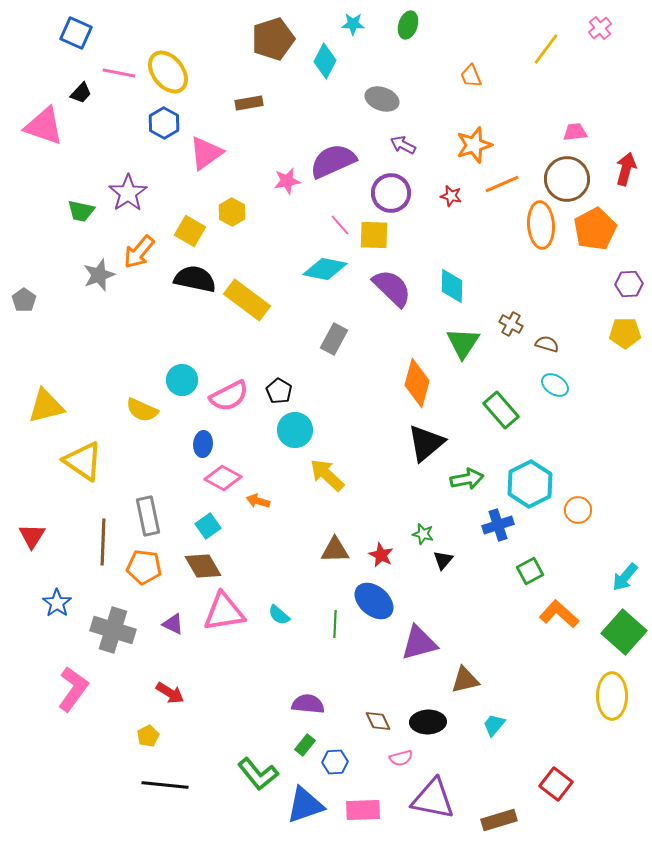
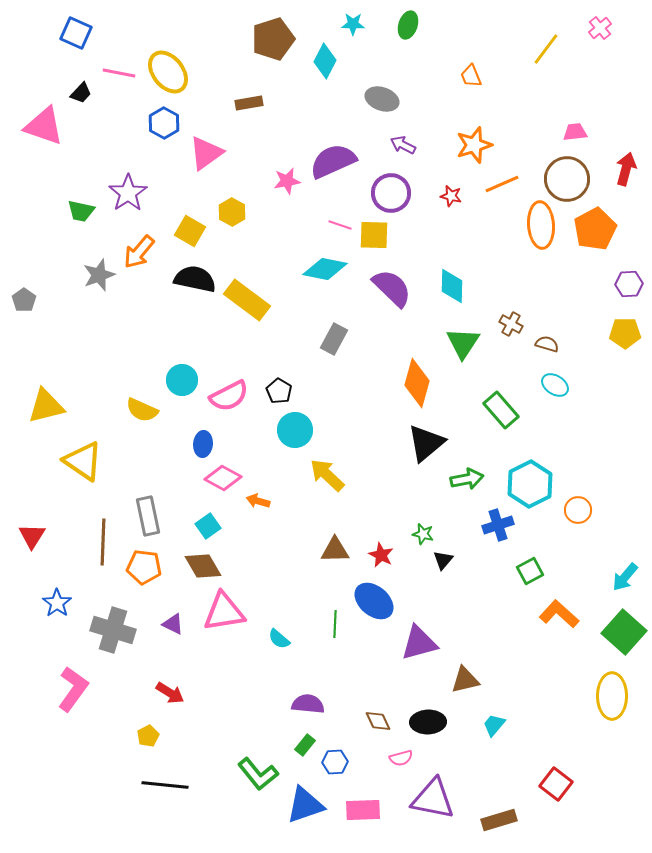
pink line at (340, 225): rotated 30 degrees counterclockwise
cyan semicircle at (279, 615): moved 24 px down
